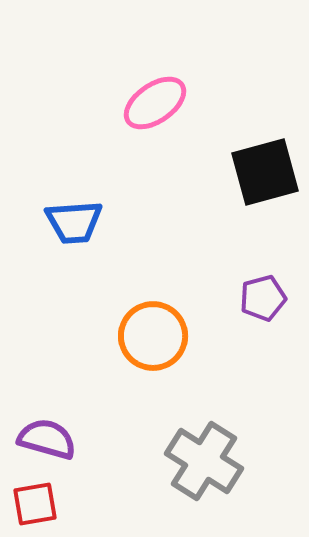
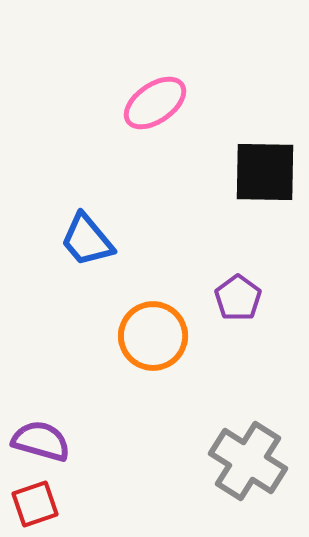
black square: rotated 16 degrees clockwise
blue trapezoid: moved 13 px right, 18 px down; rotated 54 degrees clockwise
purple pentagon: moved 25 px left; rotated 21 degrees counterclockwise
purple semicircle: moved 6 px left, 2 px down
gray cross: moved 44 px right
red square: rotated 9 degrees counterclockwise
